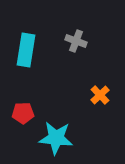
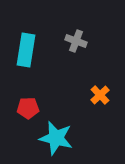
red pentagon: moved 5 px right, 5 px up
cyan star: rotated 8 degrees clockwise
